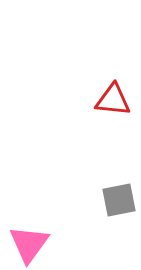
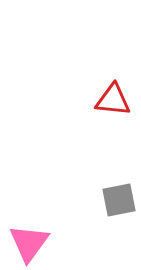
pink triangle: moved 1 px up
